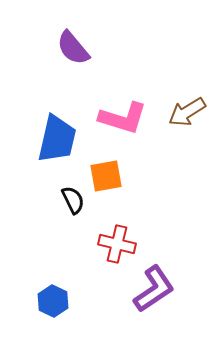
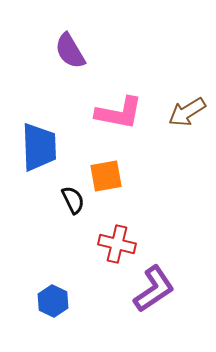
purple semicircle: moved 3 px left, 3 px down; rotated 9 degrees clockwise
pink L-shape: moved 4 px left, 5 px up; rotated 6 degrees counterclockwise
blue trapezoid: moved 18 px left, 8 px down; rotated 15 degrees counterclockwise
